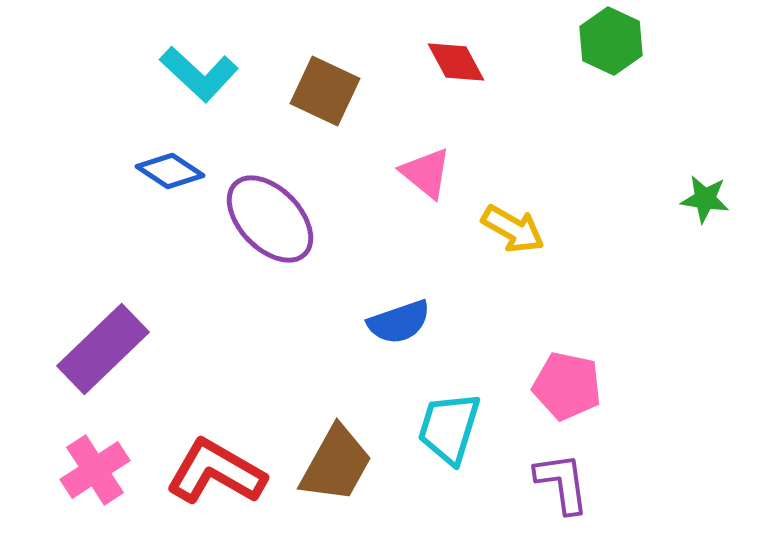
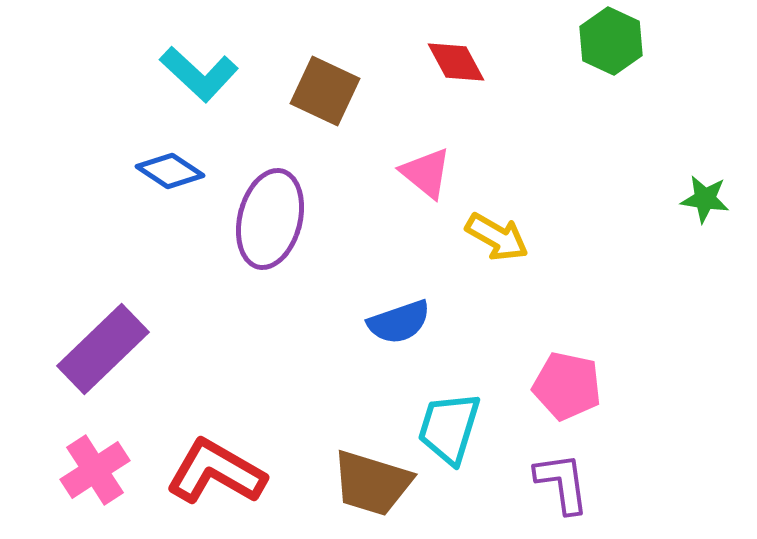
purple ellipse: rotated 58 degrees clockwise
yellow arrow: moved 16 px left, 8 px down
brown trapezoid: moved 36 px right, 19 px down; rotated 78 degrees clockwise
